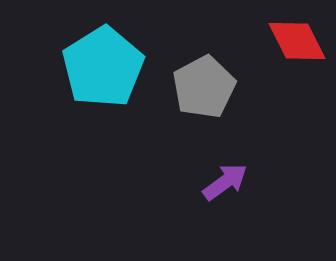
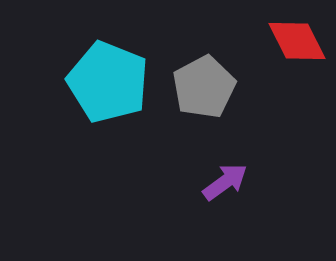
cyan pentagon: moved 5 px right, 15 px down; rotated 18 degrees counterclockwise
